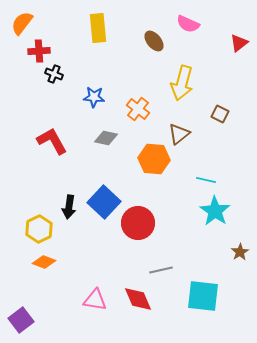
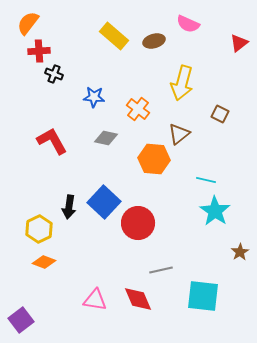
orange semicircle: moved 6 px right
yellow rectangle: moved 16 px right, 8 px down; rotated 44 degrees counterclockwise
brown ellipse: rotated 65 degrees counterclockwise
